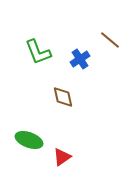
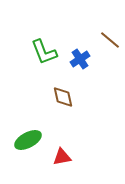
green L-shape: moved 6 px right
green ellipse: moved 1 px left; rotated 48 degrees counterclockwise
red triangle: rotated 24 degrees clockwise
